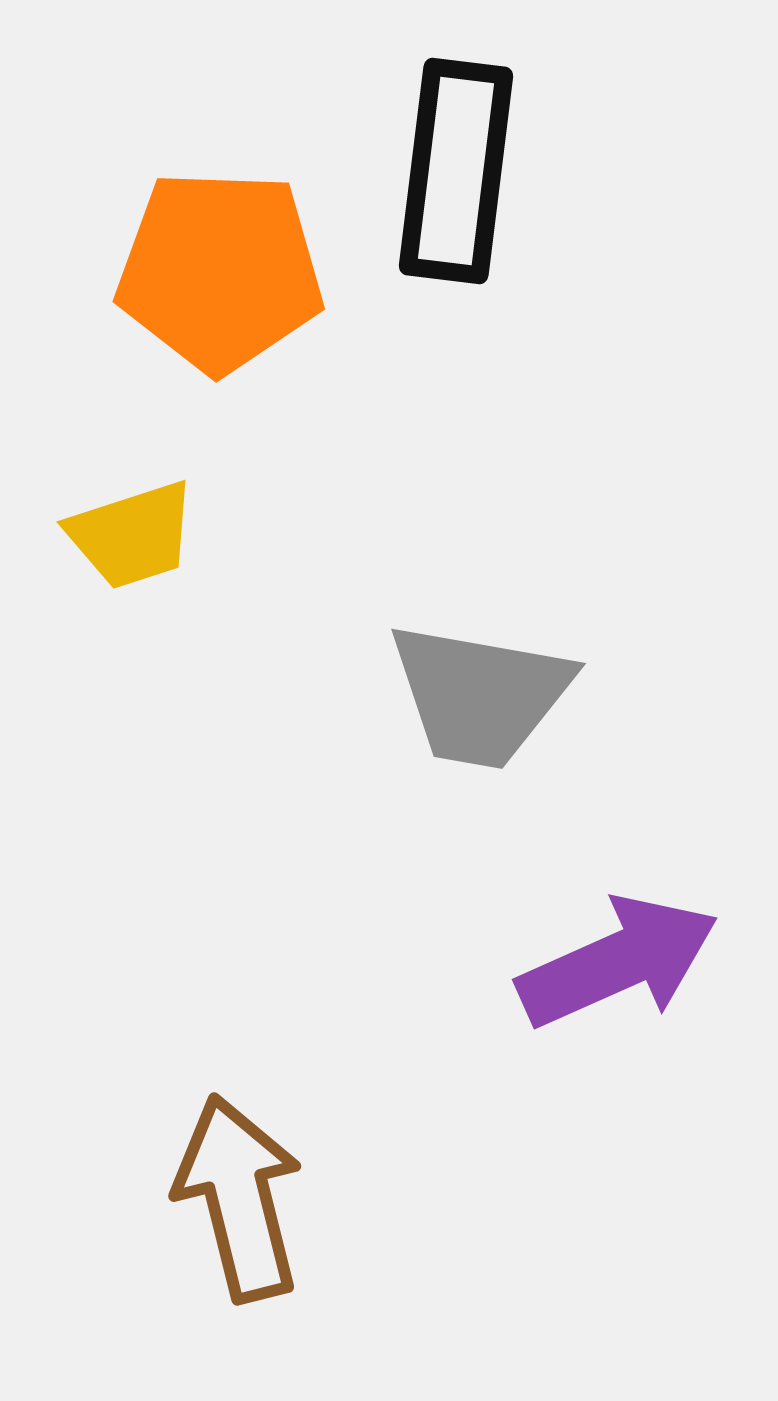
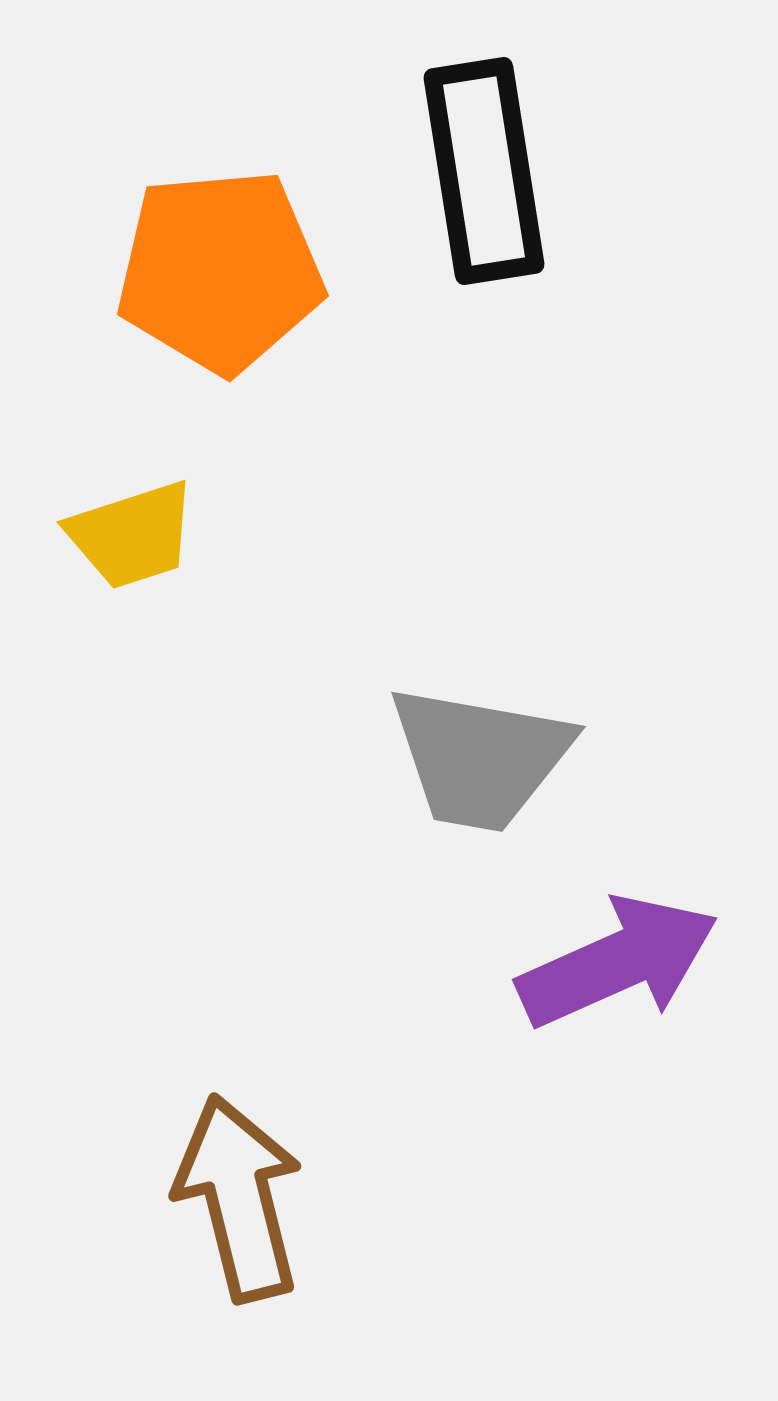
black rectangle: moved 28 px right; rotated 16 degrees counterclockwise
orange pentagon: rotated 7 degrees counterclockwise
gray trapezoid: moved 63 px down
